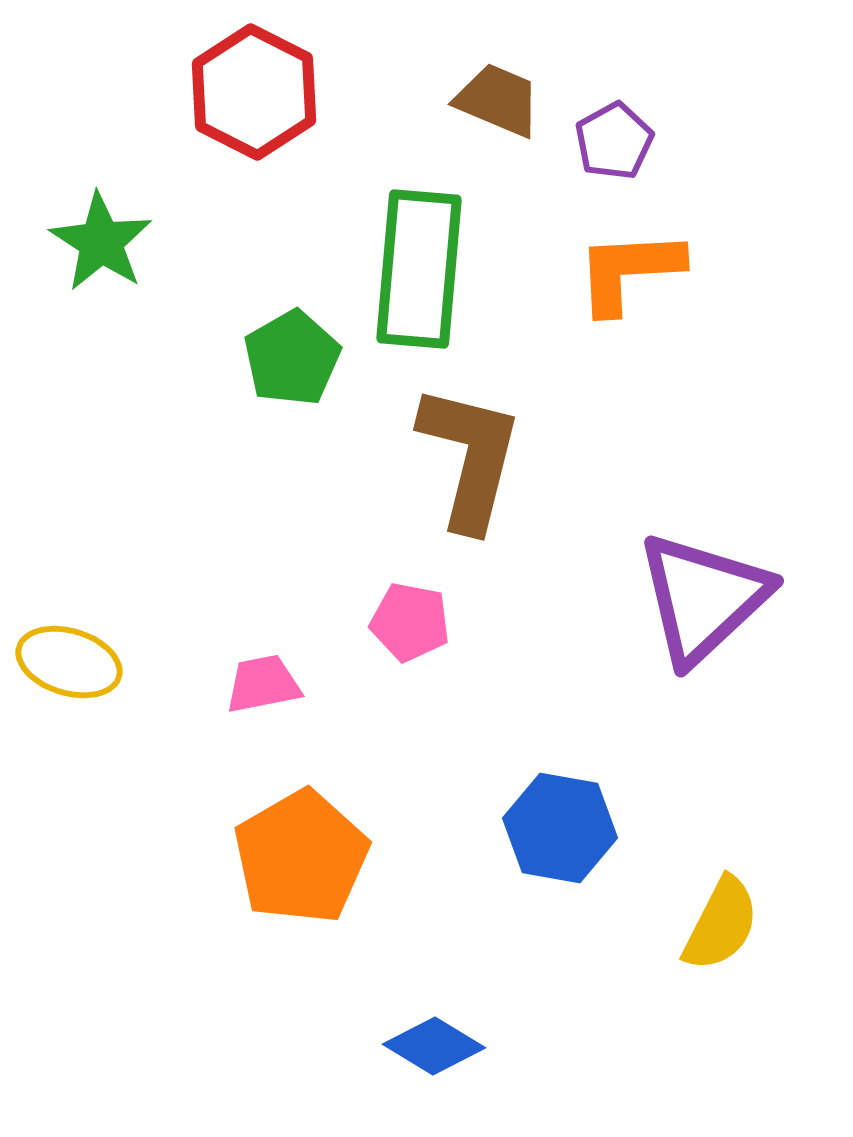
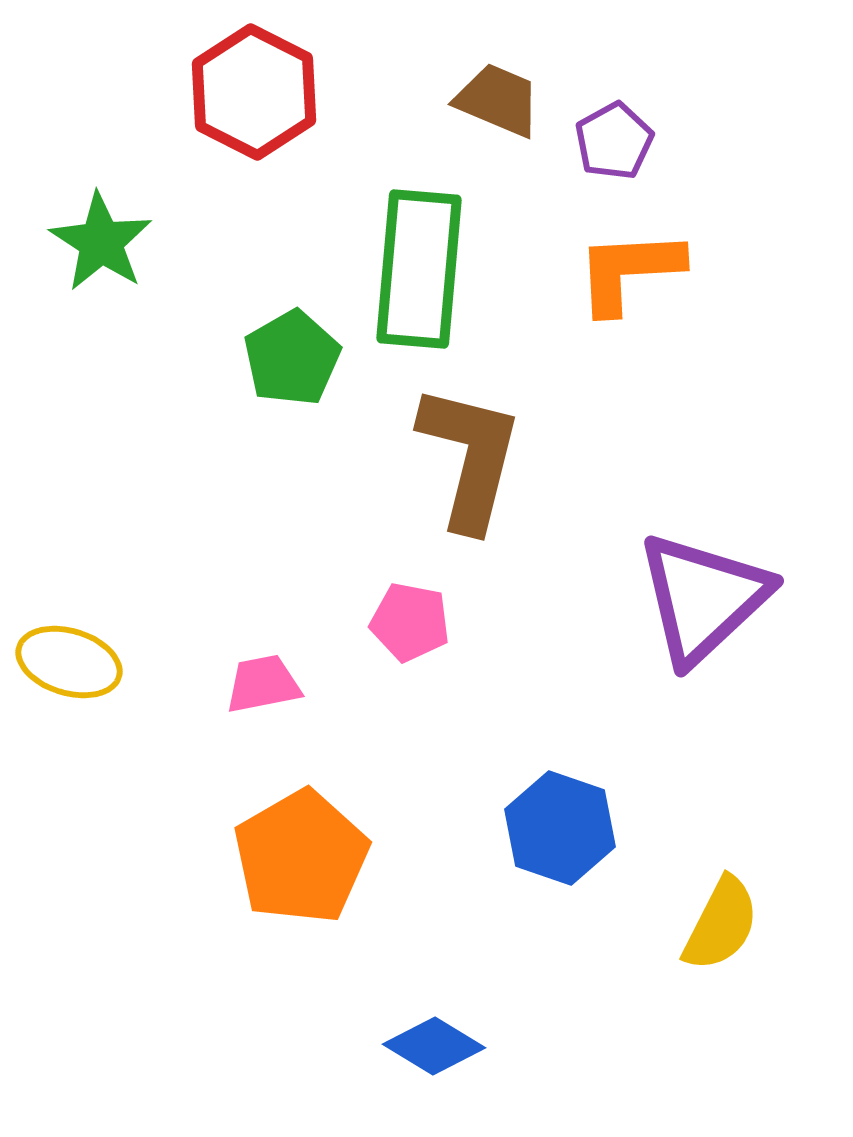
blue hexagon: rotated 9 degrees clockwise
